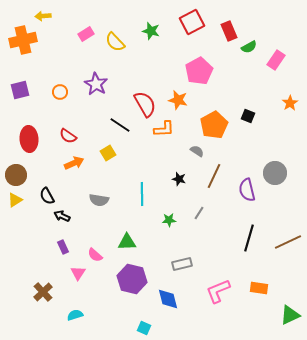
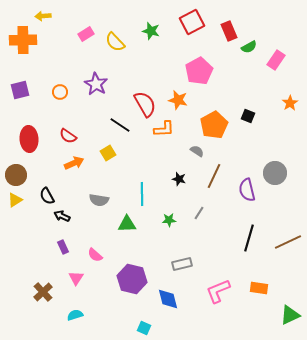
orange cross at (23, 40): rotated 12 degrees clockwise
green triangle at (127, 242): moved 18 px up
pink triangle at (78, 273): moved 2 px left, 5 px down
